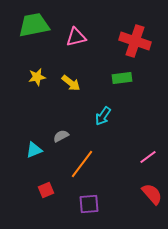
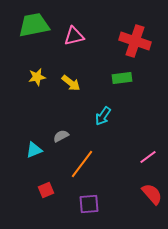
pink triangle: moved 2 px left, 1 px up
